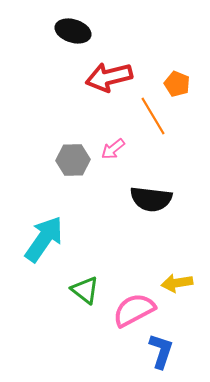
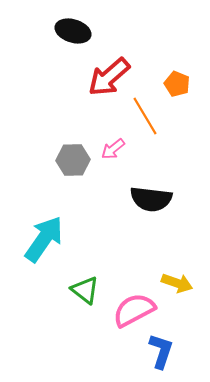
red arrow: rotated 27 degrees counterclockwise
orange line: moved 8 px left
yellow arrow: rotated 152 degrees counterclockwise
